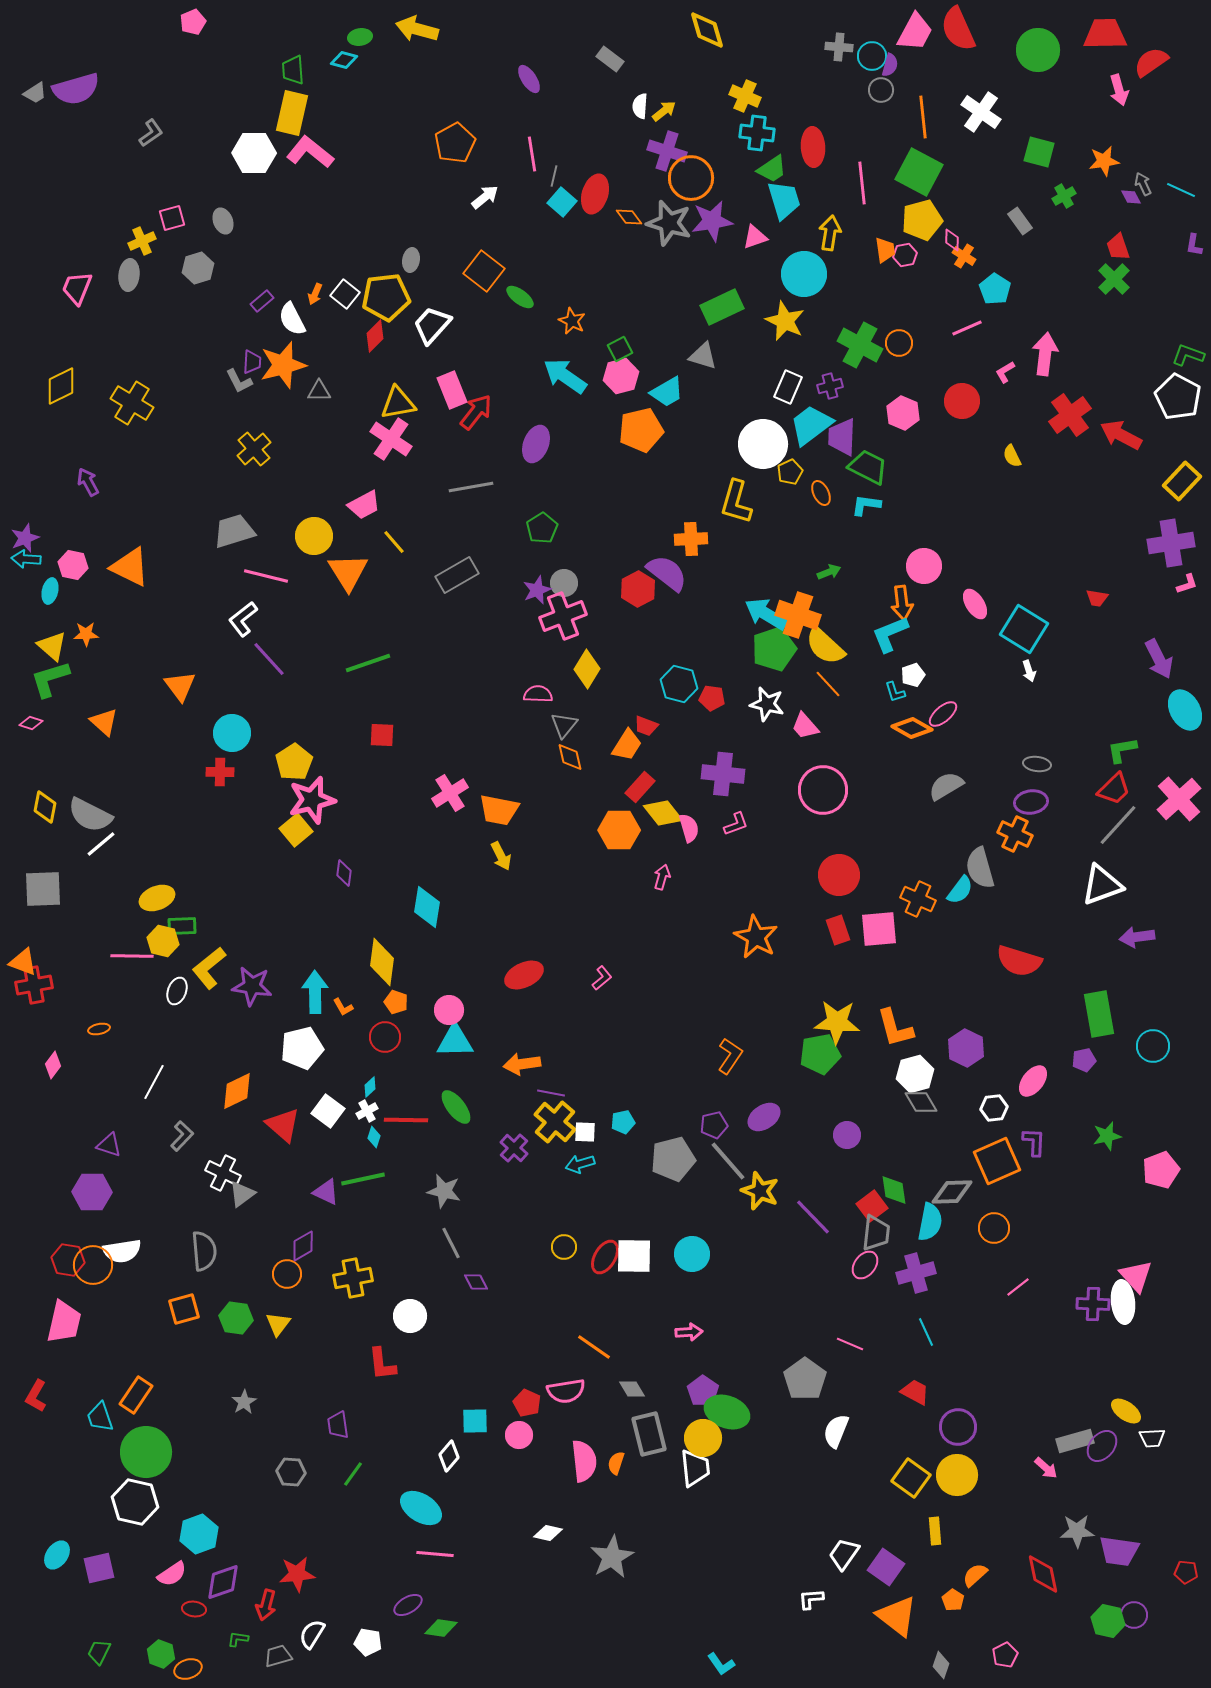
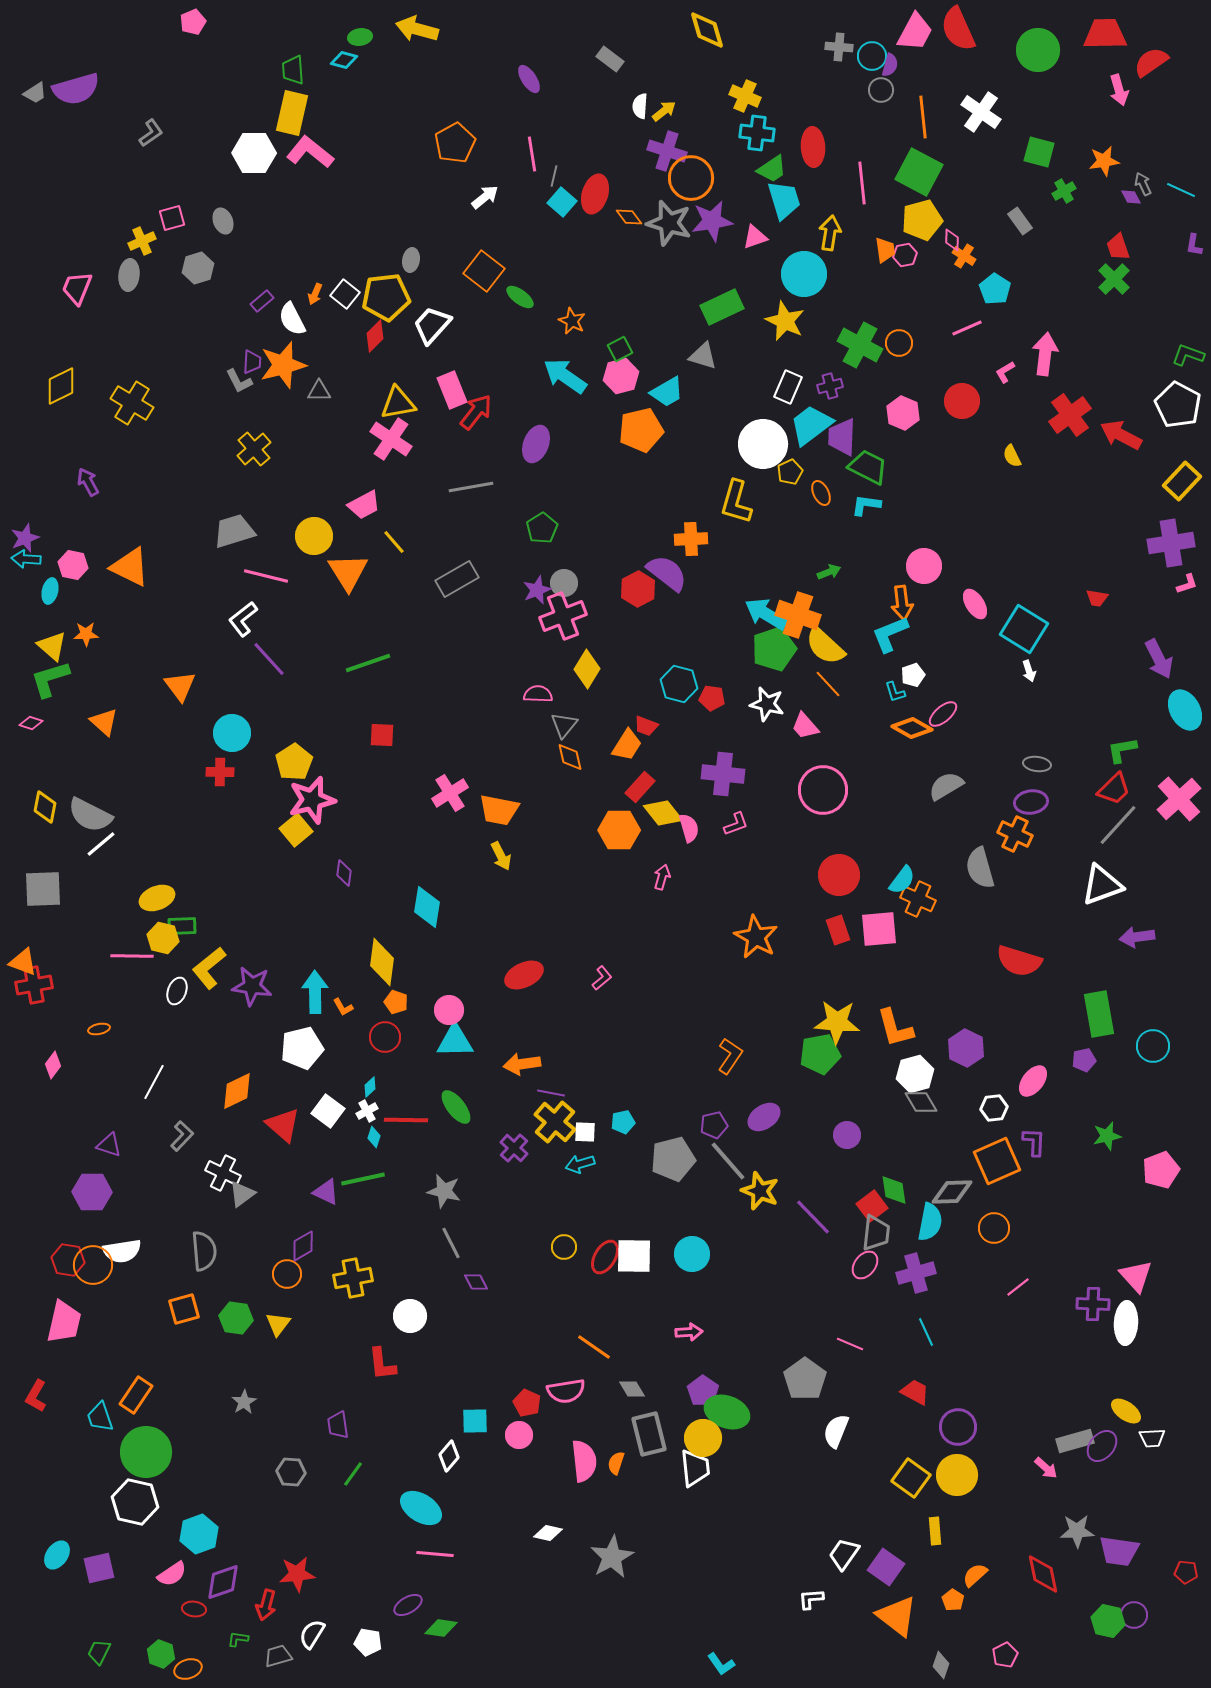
green cross at (1064, 196): moved 5 px up
white pentagon at (1178, 397): moved 8 px down
gray rectangle at (457, 575): moved 4 px down
cyan semicircle at (960, 890): moved 58 px left, 10 px up
yellow hexagon at (163, 941): moved 3 px up
white ellipse at (1123, 1302): moved 3 px right, 21 px down; rotated 9 degrees clockwise
